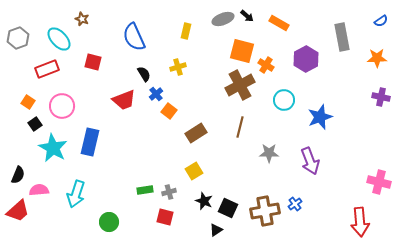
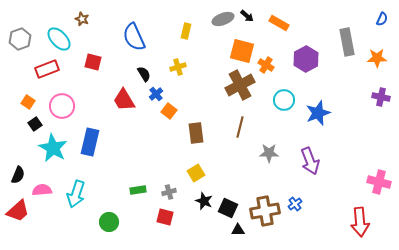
blue semicircle at (381, 21): moved 1 px right, 2 px up; rotated 32 degrees counterclockwise
gray rectangle at (342, 37): moved 5 px right, 5 px down
gray hexagon at (18, 38): moved 2 px right, 1 px down
red trapezoid at (124, 100): rotated 80 degrees clockwise
blue star at (320, 117): moved 2 px left, 4 px up
brown rectangle at (196, 133): rotated 65 degrees counterclockwise
yellow square at (194, 171): moved 2 px right, 2 px down
pink semicircle at (39, 190): moved 3 px right
green rectangle at (145, 190): moved 7 px left
black triangle at (216, 230): moved 22 px right; rotated 32 degrees clockwise
